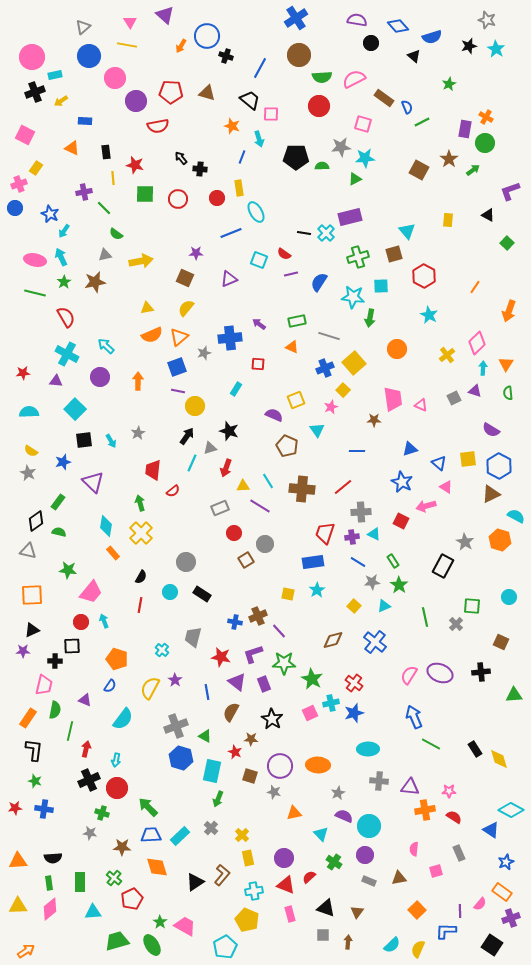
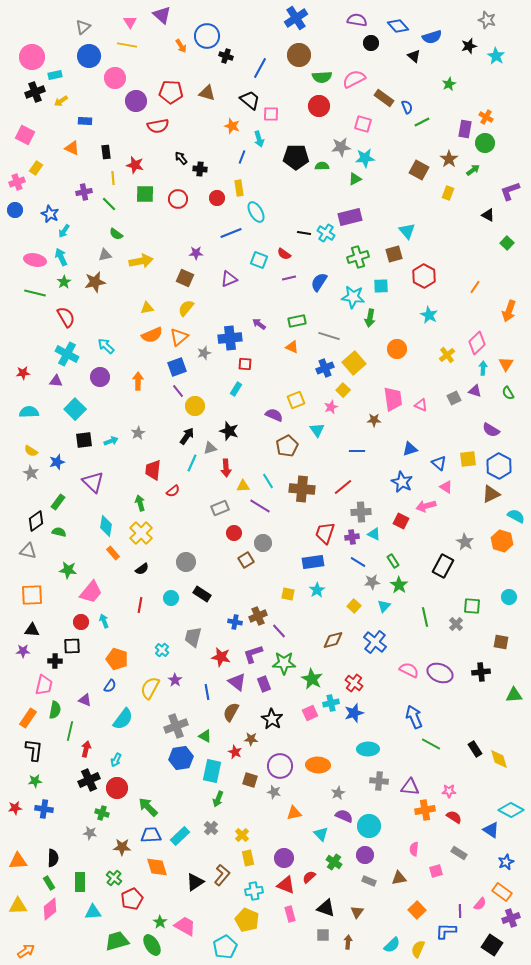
purple triangle at (165, 15): moved 3 px left
orange arrow at (181, 46): rotated 64 degrees counterclockwise
cyan star at (496, 49): moved 7 px down
pink cross at (19, 184): moved 2 px left, 2 px up
blue circle at (15, 208): moved 2 px down
green line at (104, 208): moved 5 px right, 4 px up
yellow rectangle at (448, 220): moved 27 px up; rotated 16 degrees clockwise
cyan cross at (326, 233): rotated 12 degrees counterclockwise
purple line at (291, 274): moved 2 px left, 4 px down
red square at (258, 364): moved 13 px left
purple line at (178, 391): rotated 40 degrees clockwise
green semicircle at (508, 393): rotated 24 degrees counterclockwise
cyan arrow at (111, 441): rotated 80 degrees counterclockwise
brown pentagon at (287, 446): rotated 20 degrees clockwise
blue star at (63, 462): moved 6 px left
red arrow at (226, 468): rotated 24 degrees counterclockwise
gray star at (28, 473): moved 3 px right
orange hexagon at (500, 540): moved 2 px right, 1 px down
gray circle at (265, 544): moved 2 px left, 1 px up
black semicircle at (141, 577): moved 1 px right, 8 px up; rotated 24 degrees clockwise
cyan circle at (170, 592): moved 1 px right, 6 px down
cyan triangle at (384, 606): rotated 24 degrees counterclockwise
black triangle at (32, 630): rotated 28 degrees clockwise
brown square at (501, 642): rotated 14 degrees counterclockwise
pink semicircle at (409, 675): moved 5 px up; rotated 84 degrees clockwise
blue hexagon at (181, 758): rotated 25 degrees counterclockwise
cyan arrow at (116, 760): rotated 16 degrees clockwise
brown square at (250, 776): moved 4 px down
green star at (35, 781): rotated 24 degrees counterclockwise
gray rectangle at (459, 853): rotated 35 degrees counterclockwise
black semicircle at (53, 858): rotated 84 degrees counterclockwise
green rectangle at (49, 883): rotated 24 degrees counterclockwise
